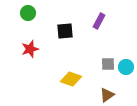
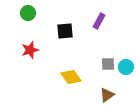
red star: moved 1 px down
yellow diamond: moved 2 px up; rotated 35 degrees clockwise
